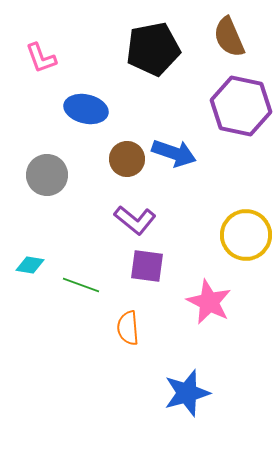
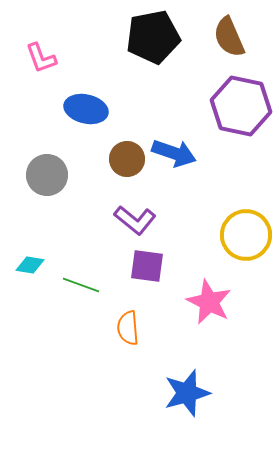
black pentagon: moved 12 px up
